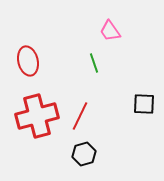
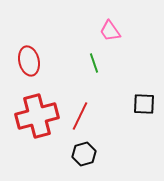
red ellipse: moved 1 px right
